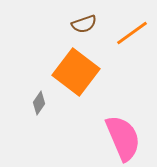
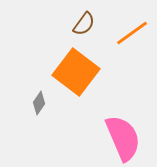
brown semicircle: rotated 35 degrees counterclockwise
